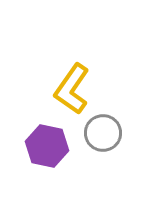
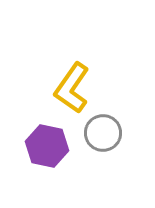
yellow L-shape: moved 1 px up
